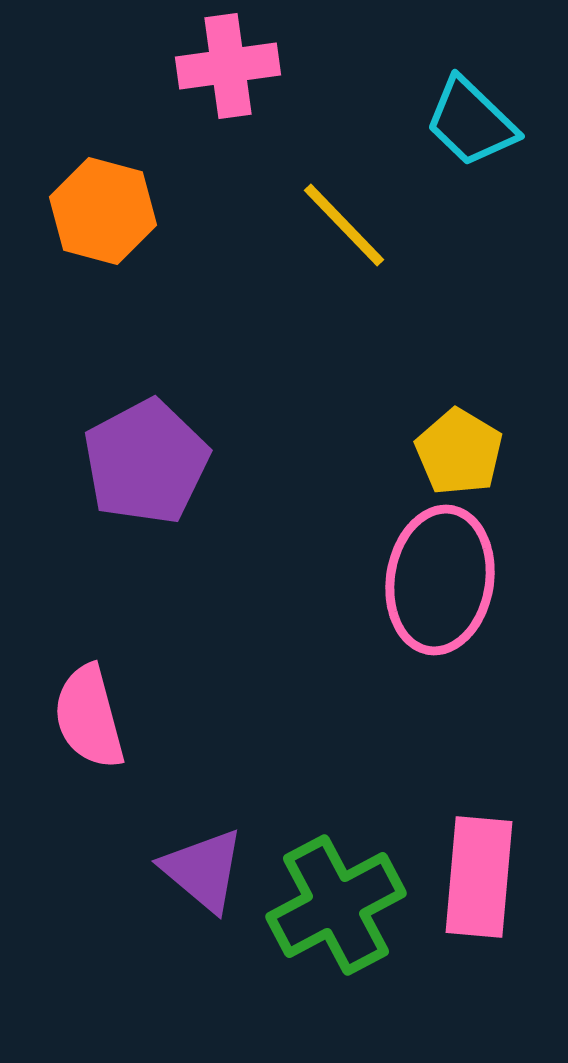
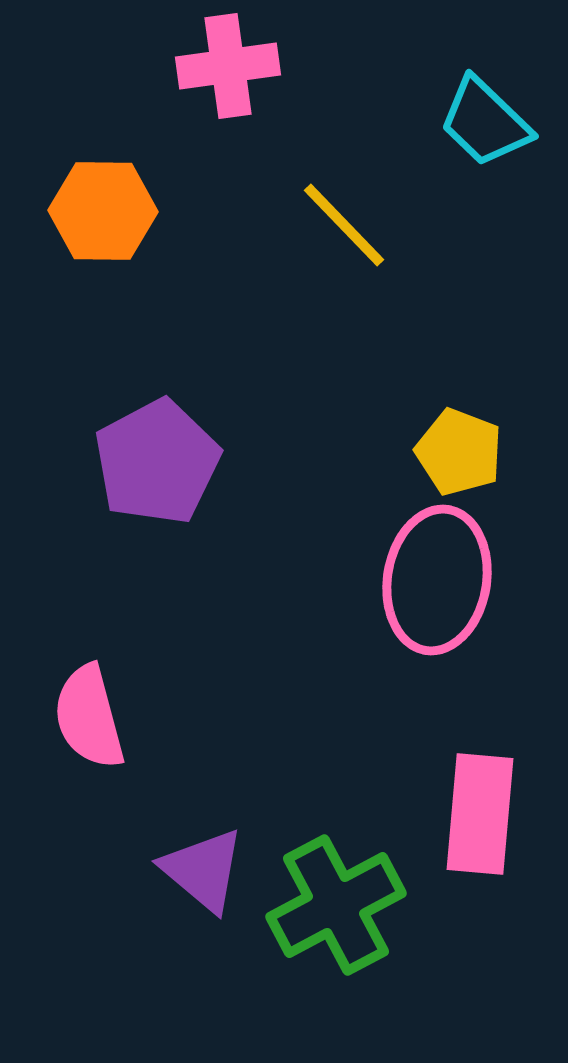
cyan trapezoid: moved 14 px right
orange hexagon: rotated 14 degrees counterclockwise
yellow pentagon: rotated 10 degrees counterclockwise
purple pentagon: moved 11 px right
pink ellipse: moved 3 px left
pink rectangle: moved 1 px right, 63 px up
